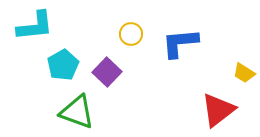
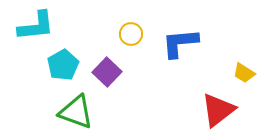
cyan L-shape: moved 1 px right
green triangle: moved 1 px left
